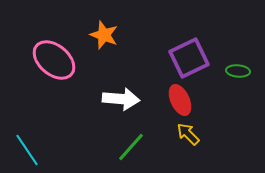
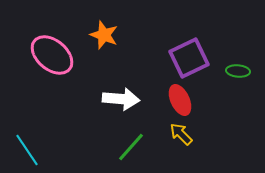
pink ellipse: moved 2 px left, 5 px up
yellow arrow: moved 7 px left
